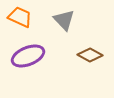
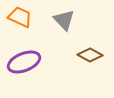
purple ellipse: moved 4 px left, 6 px down
